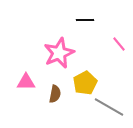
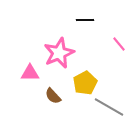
pink triangle: moved 4 px right, 9 px up
brown semicircle: moved 2 px left, 2 px down; rotated 126 degrees clockwise
